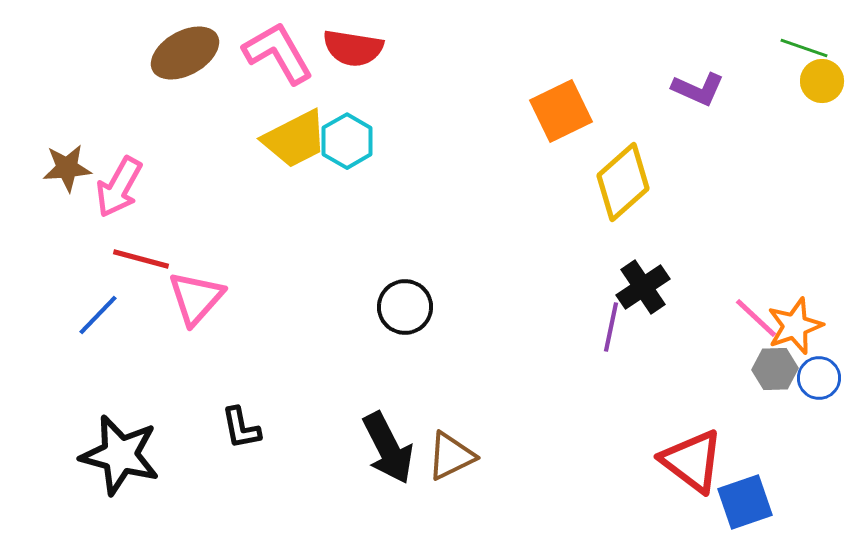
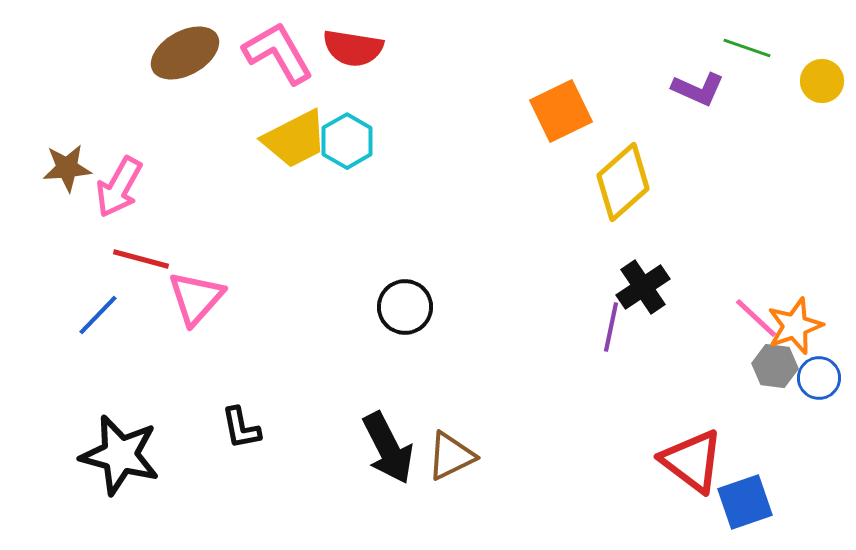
green line: moved 57 px left
gray hexagon: moved 3 px up; rotated 9 degrees clockwise
